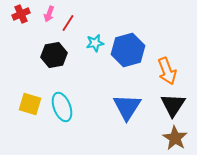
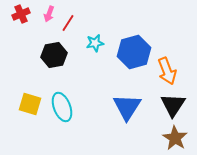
blue hexagon: moved 6 px right, 2 px down
